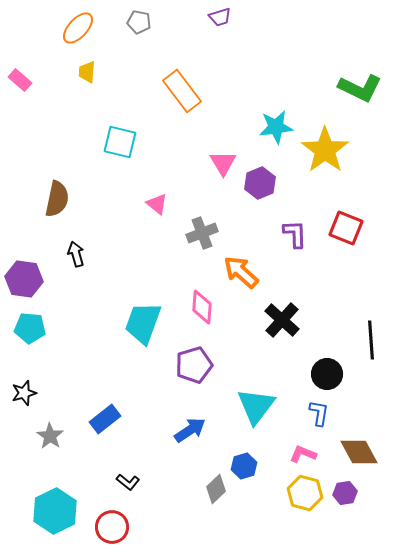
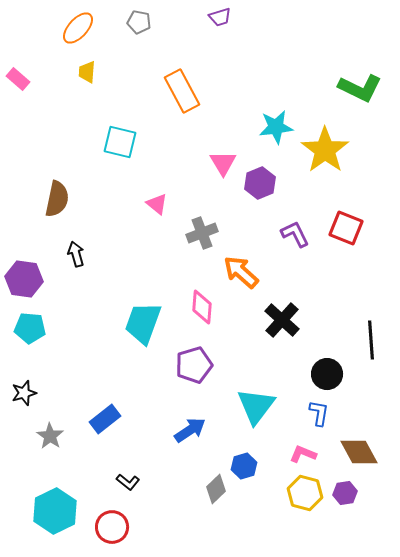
pink rectangle at (20, 80): moved 2 px left, 1 px up
orange rectangle at (182, 91): rotated 9 degrees clockwise
purple L-shape at (295, 234): rotated 24 degrees counterclockwise
